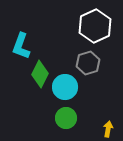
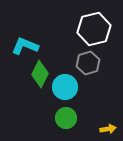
white hexagon: moved 1 px left, 3 px down; rotated 12 degrees clockwise
cyan L-shape: moved 4 px right; rotated 92 degrees clockwise
yellow arrow: rotated 70 degrees clockwise
